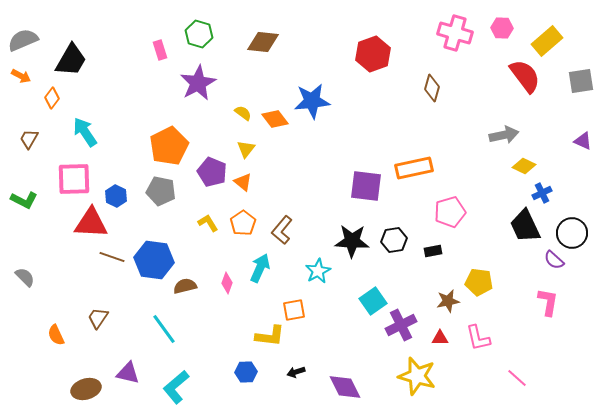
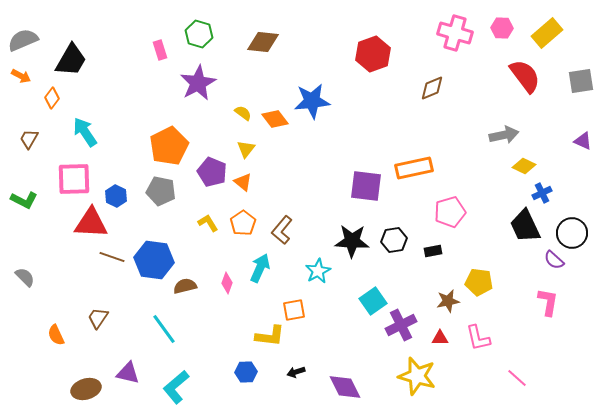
yellow rectangle at (547, 41): moved 8 px up
brown diamond at (432, 88): rotated 52 degrees clockwise
